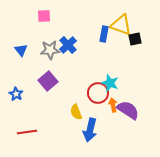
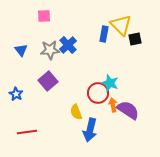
yellow triangle: rotated 25 degrees clockwise
